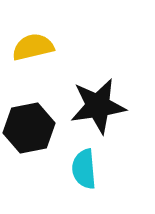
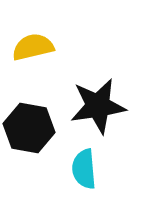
black hexagon: rotated 21 degrees clockwise
